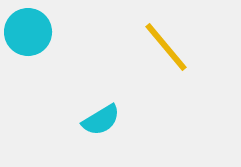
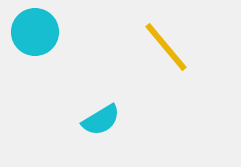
cyan circle: moved 7 px right
